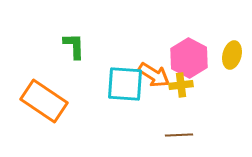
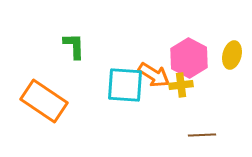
cyan square: moved 1 px down
brown line: moved 23 px right
